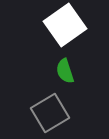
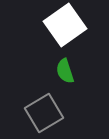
gray square: moved 6 px left
